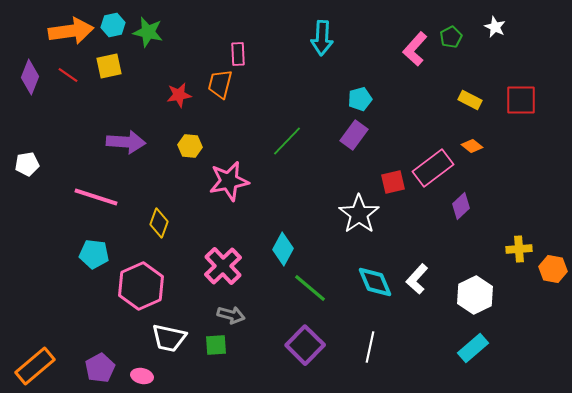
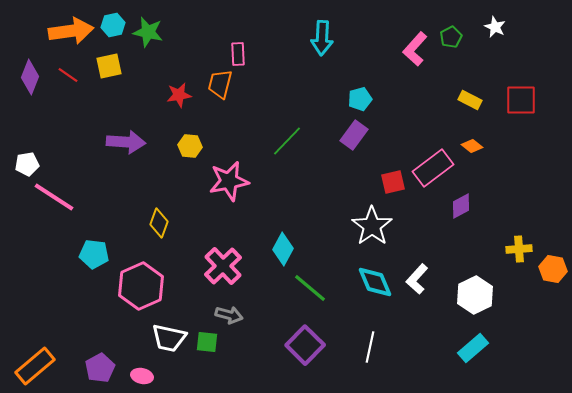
pink line at (96, 197): moved 42 px left; rotated 15 degrees clockwise
purple diamond at (461, 206): rotated 16 degrees clockwise
white star at (359, 214): moved 13 px right, 12 px down
gray arrow at (231, 315): moved 2 px left
green square at (216, 345): moved 9 px left, 3 px up; rotated 10 degrees clockwise
